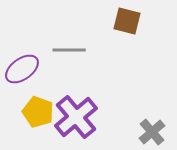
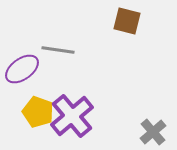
gray line: moved 11 px left; rotated 8 degrees clockwise
purple cross: moved 4 px left, 1 px up
gray cross: moved 1 px right
